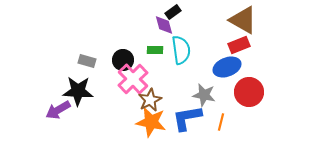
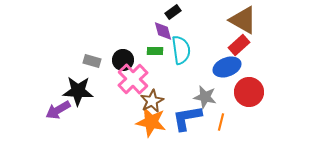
purple diamond: moved 1 px left, 6 px down
red rectangle: rotated 20 degrees counterclockwise
green rectangle: moved 1 px down
gray rectangle: moved 5 px right
gray star: moved 1 px right, 2 px down
brown star: moved 2 px right, 1 px down
